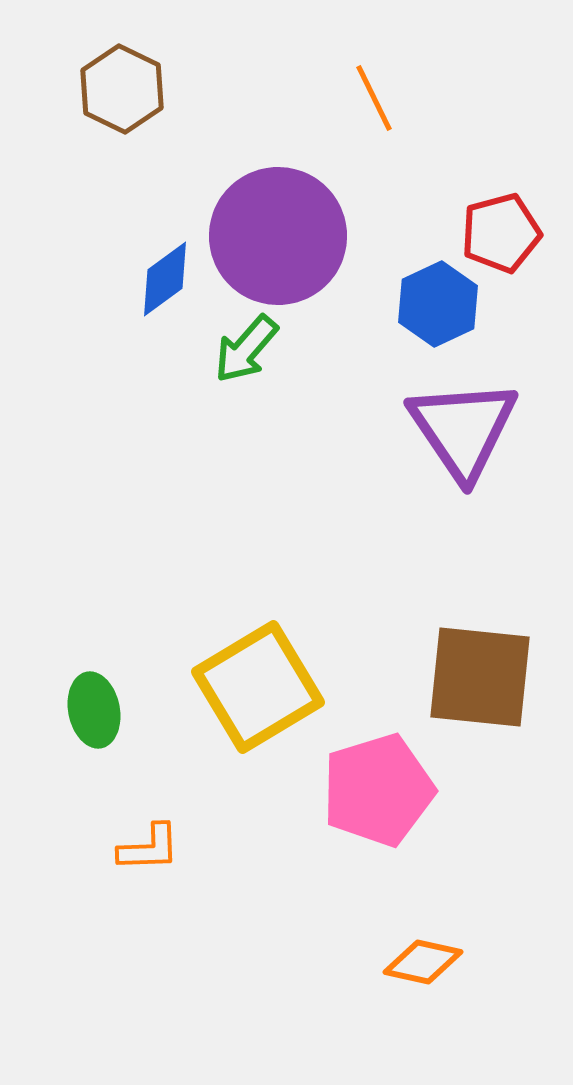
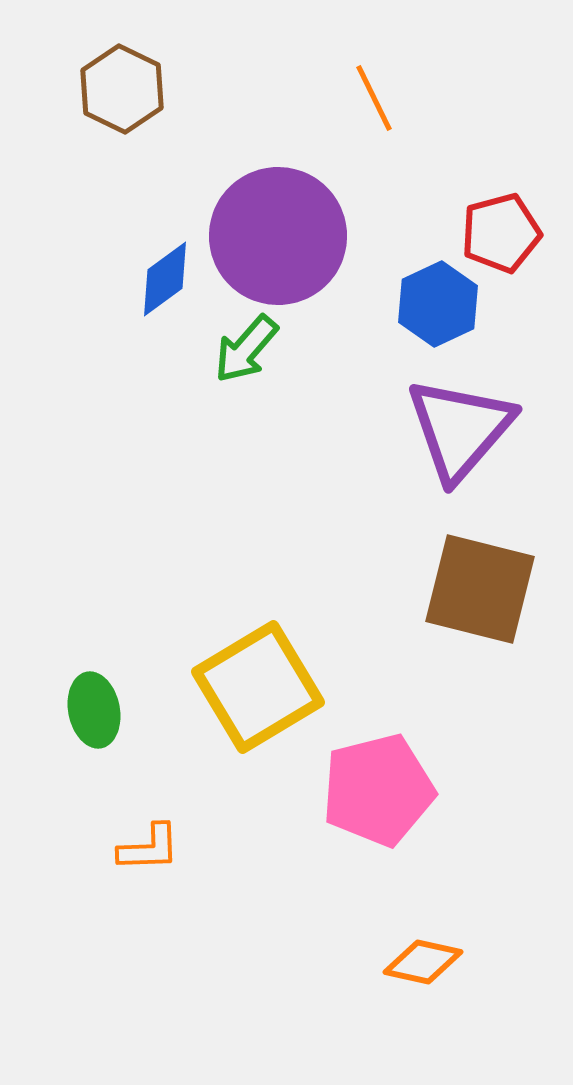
purple triangle: moved 3 px left; rotated 15 degrees clockwise
brown square: moved 88 px up; rotated 8 degrees clockwise
pink pentagon: rotated 3 degrees clockwise
